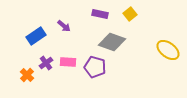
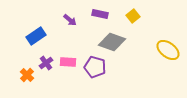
yellow square: moved 3 px right, 2 px down
purple arrow: moved 6 px right, 6 px up
